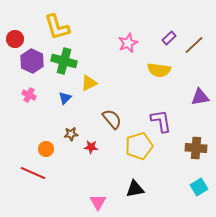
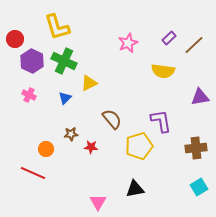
green cross: rotated 10 degrees clockwise
yellow semicircle: moved 4 px right, 1 px down
brown cross: rotated 10 degrees counterclockwise
